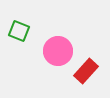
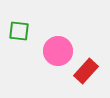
green square: rotated 15 degrees counterclockwise
